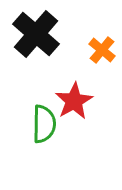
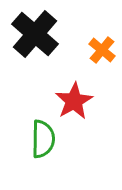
black cross: moved 1 px left
green semicircle: moved 1 px left, 15 px down
